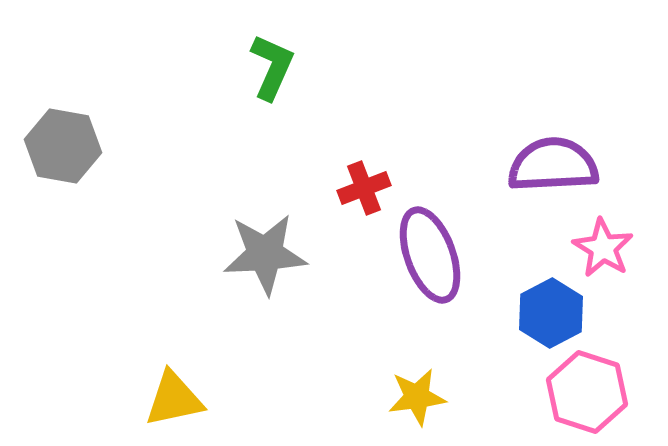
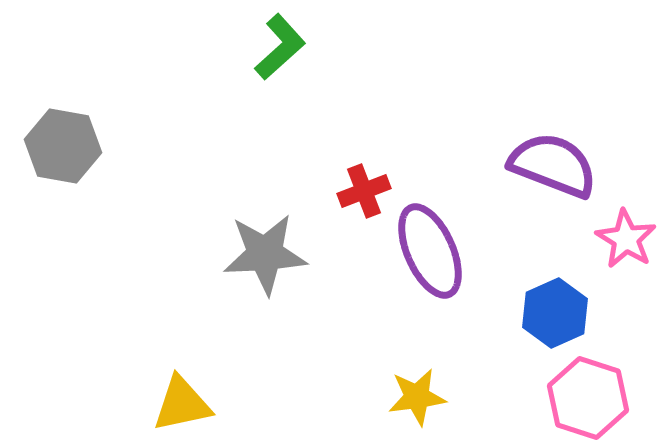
green L-shape: moved 8 px right, 20 px up; rotated 24 degrees clockwise
purple semicircle: rotated 24 degrees clockwise
red cross: moved 3 px down
pink star: moved 23 px right, 9 px up
purple ellipse: moved 4 px up; rotated 4 degrees counterclockwise
blue hexagon: moved 4 px right; rotated 4 degrees clockwise
pink hexagon: moved 1 px right, 6 px down
yellow triangle: moved 8 px right, 5 px down
